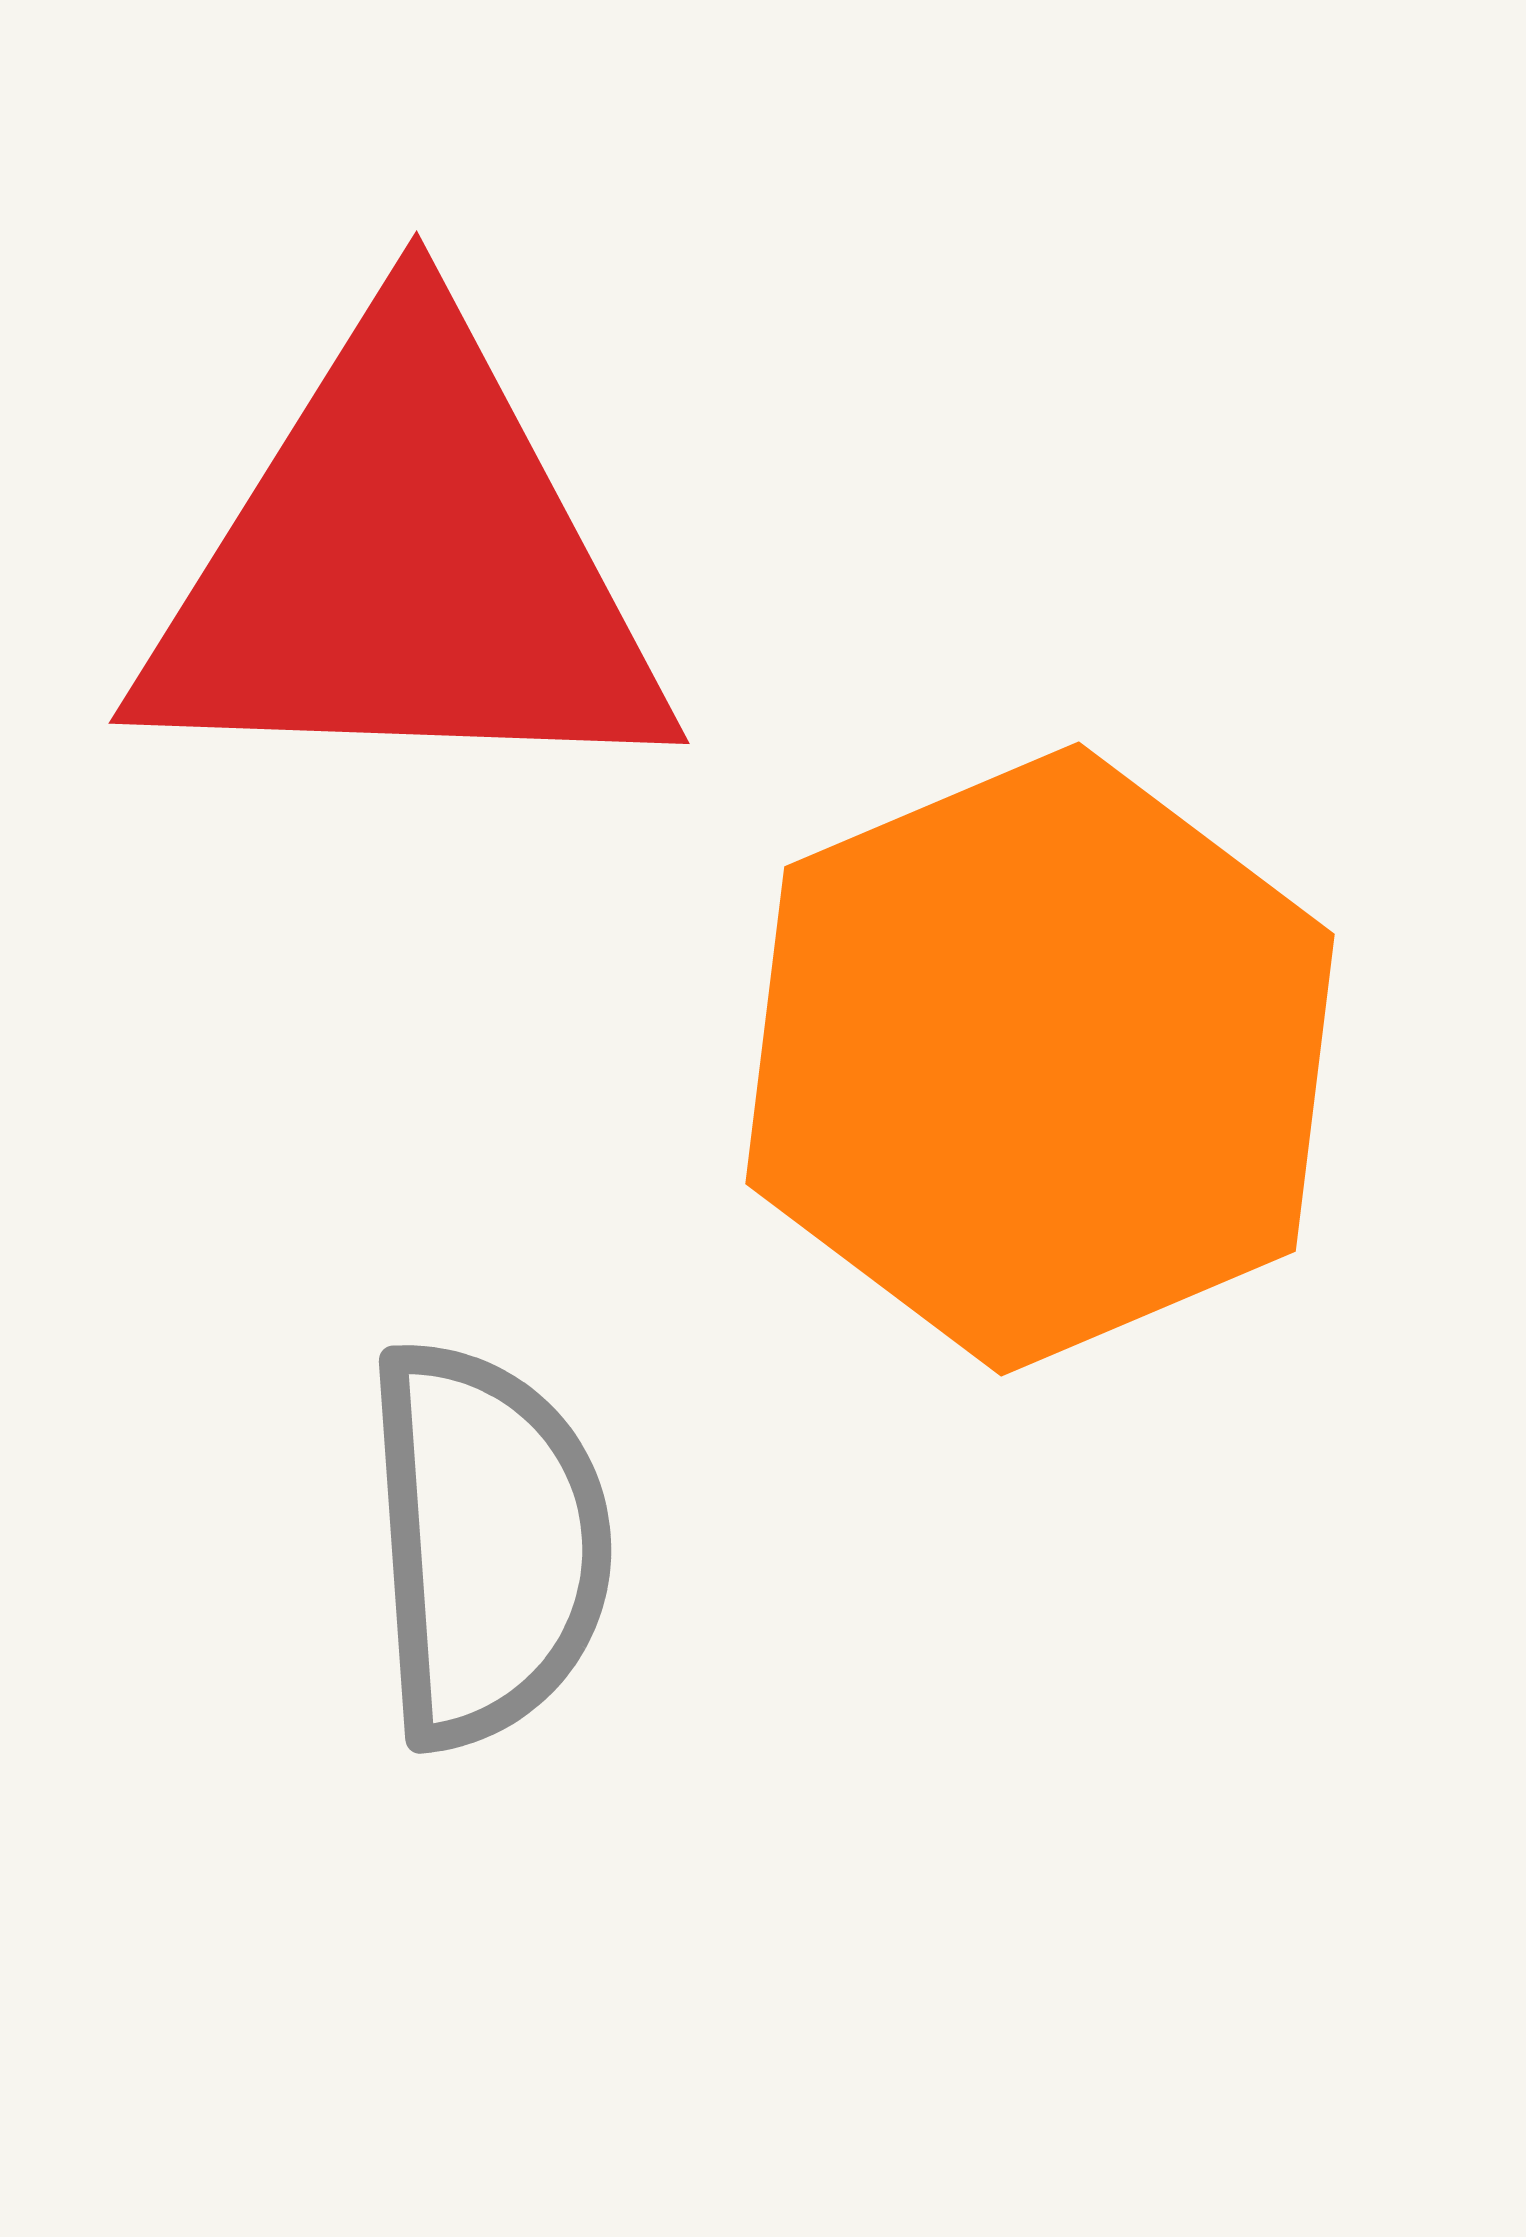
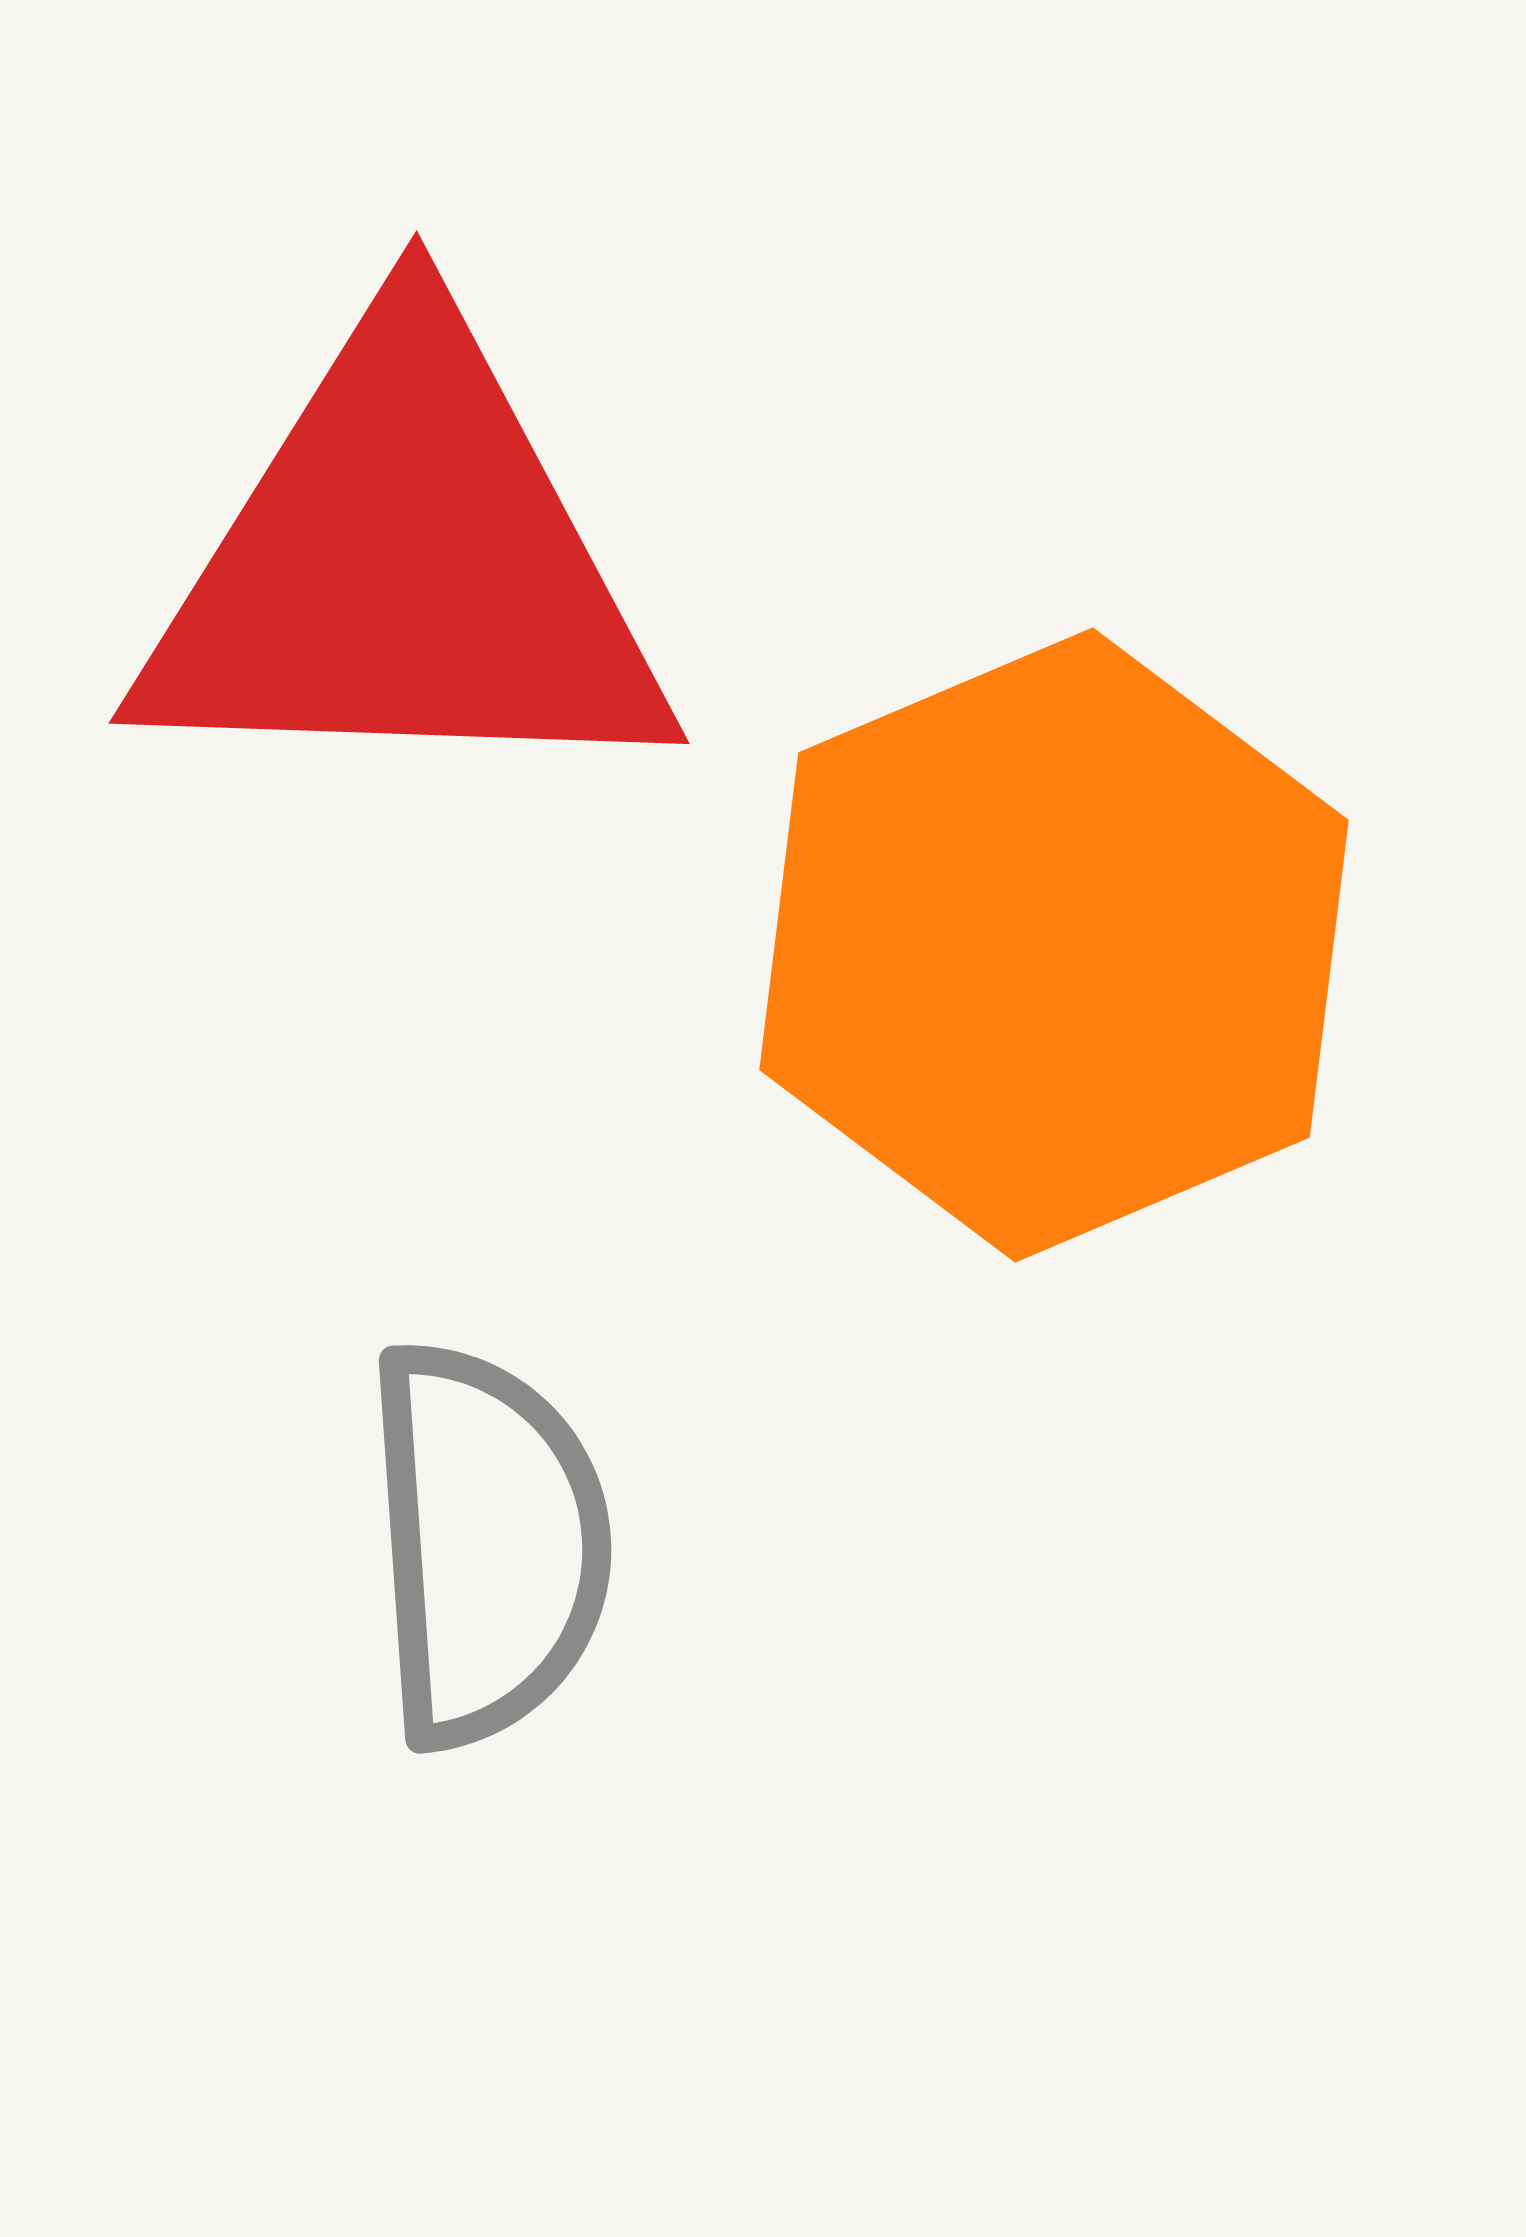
orange hexagon: moved 14 px right, 114 px up
